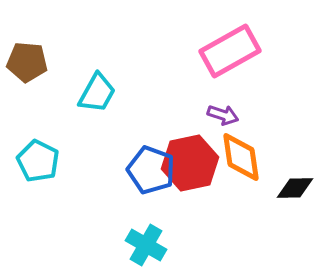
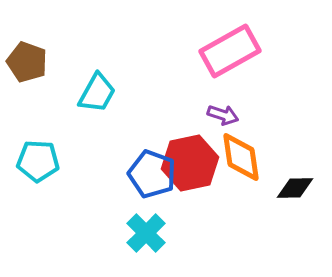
brown pentagon: rotated 15 degrees clockwise
cyan pentagon: rotated 24 degrees counterclockwise
blue pentagon: moved 1 px right, 4 px down
cyan cross: moved 12 px up; rotated 15 degrees clockwise
